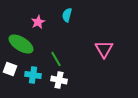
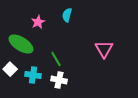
white square: rotated 24 degrees clockwise
